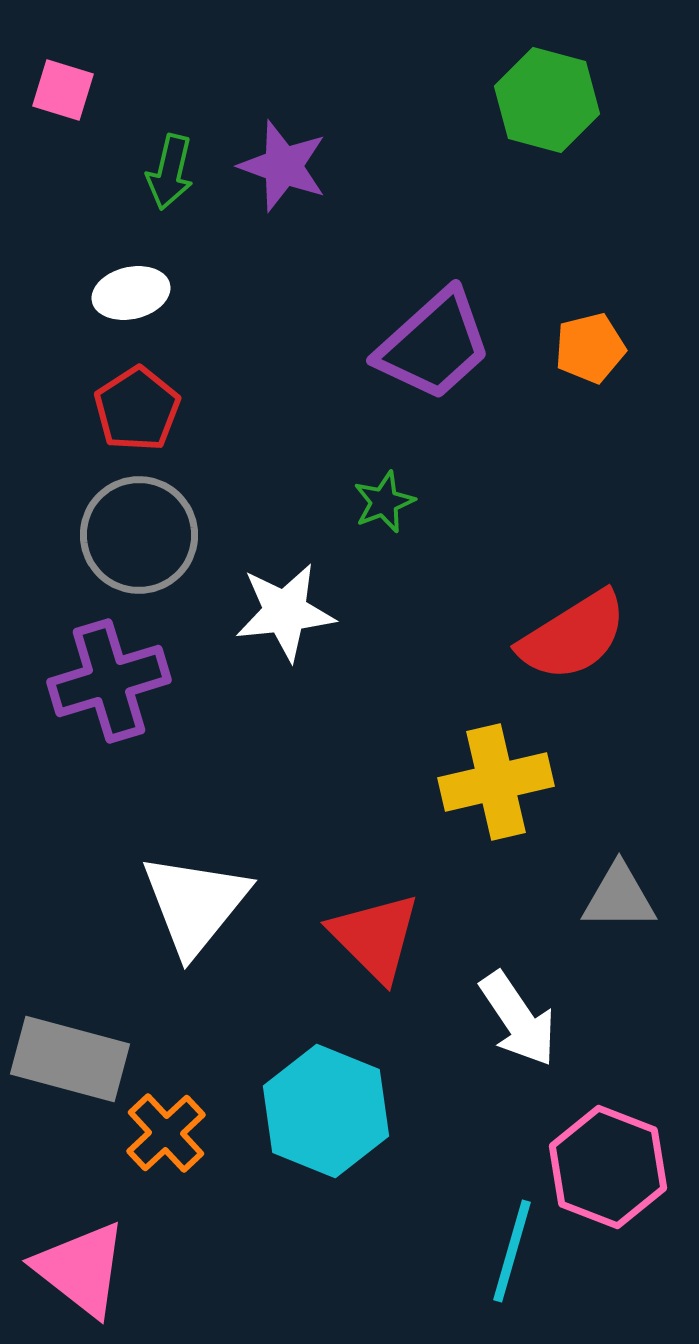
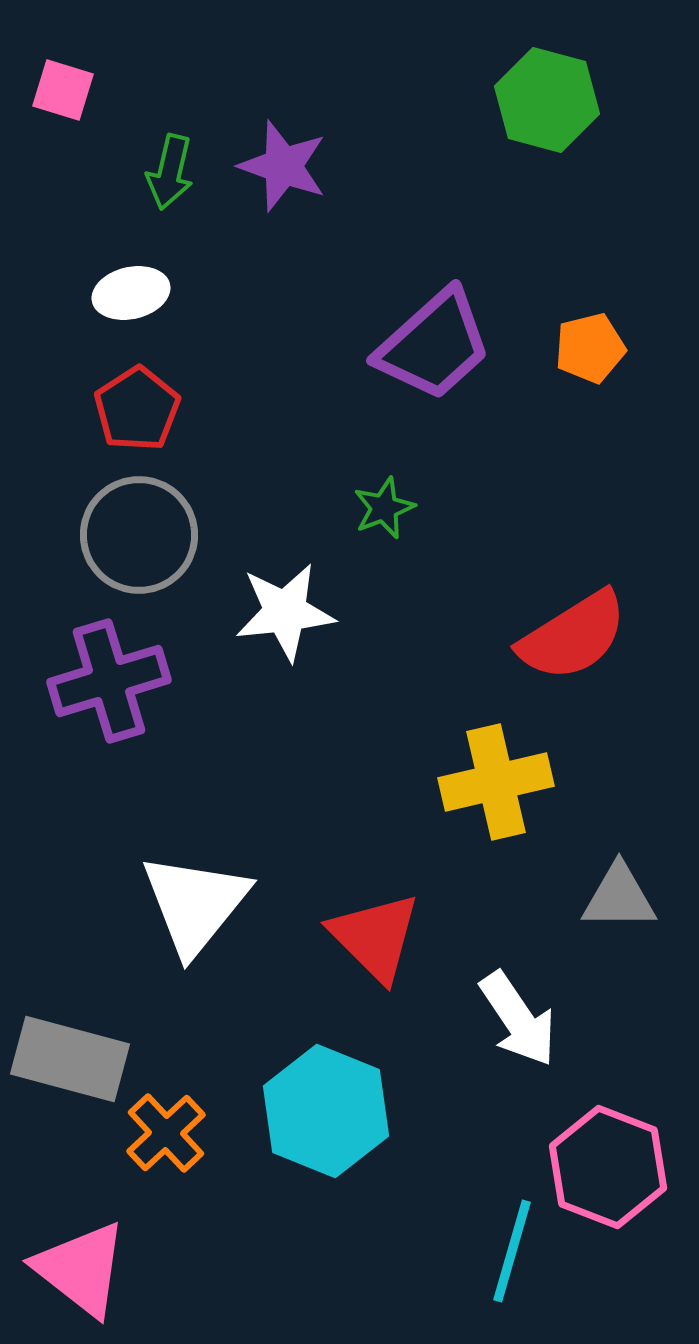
green star: moved 6 px down
